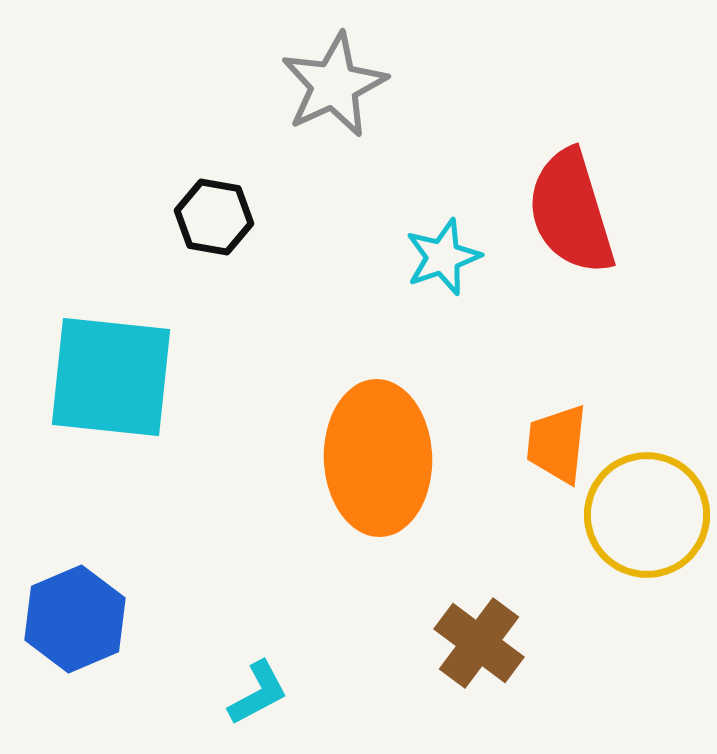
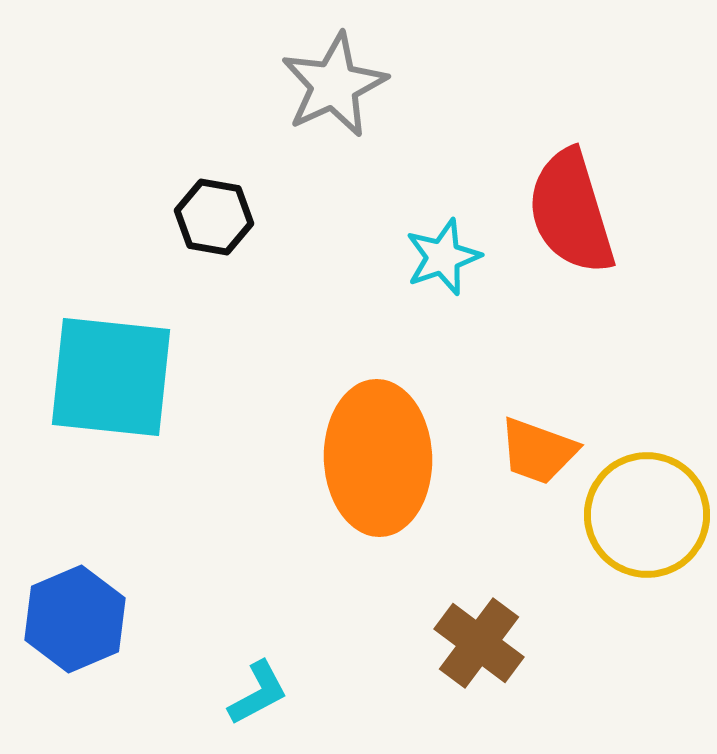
orange trapezoid: moved 19 px left, 7 px down; rotated 76 degrees counterclockwise
